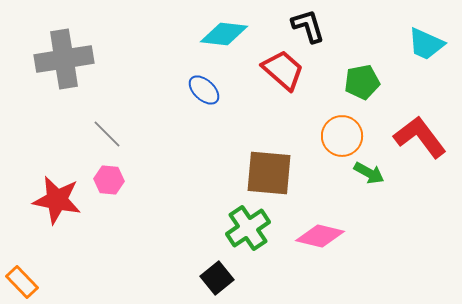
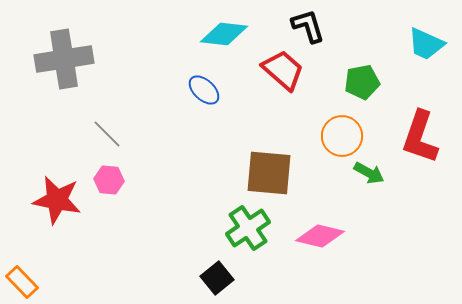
red L-shape: rotated 124 degrees counterclockwise
